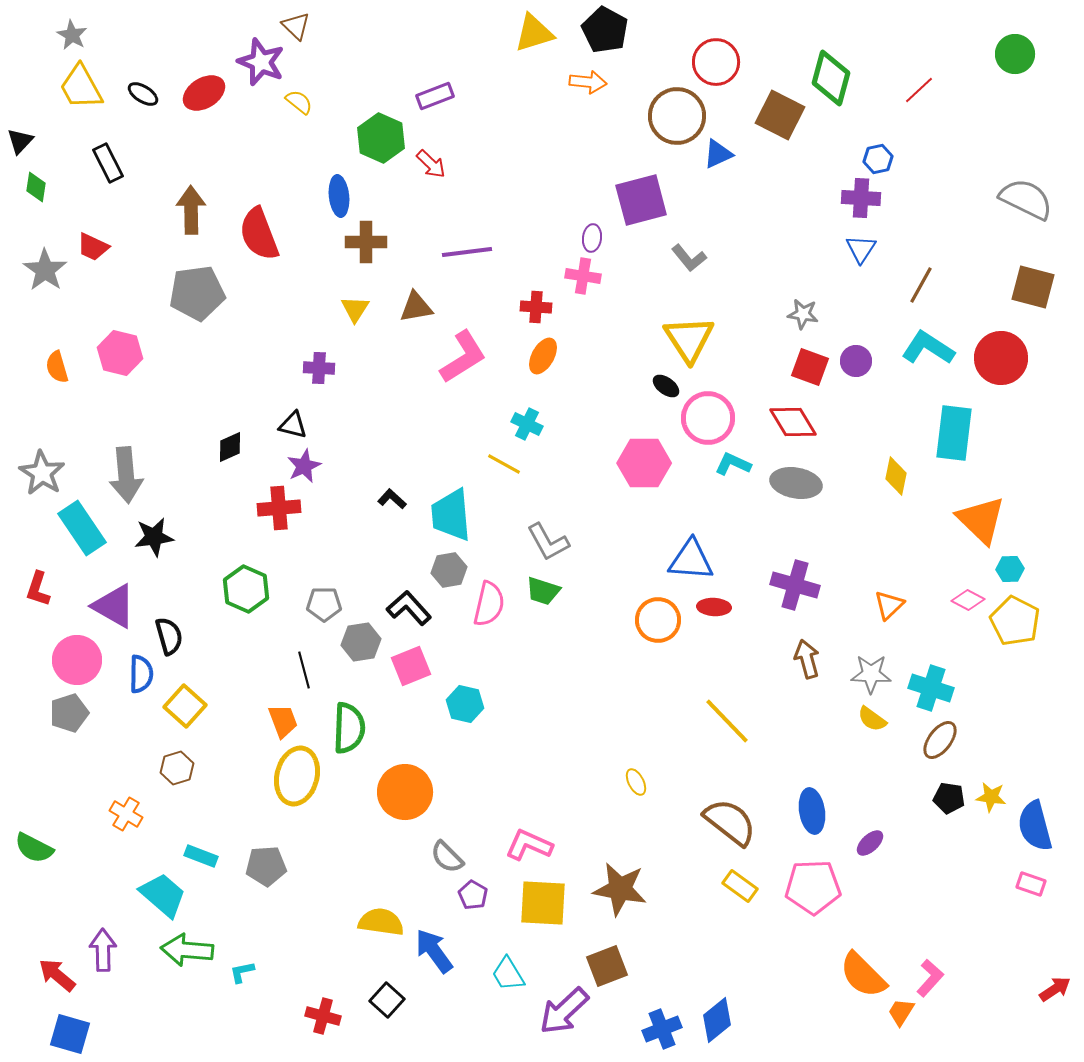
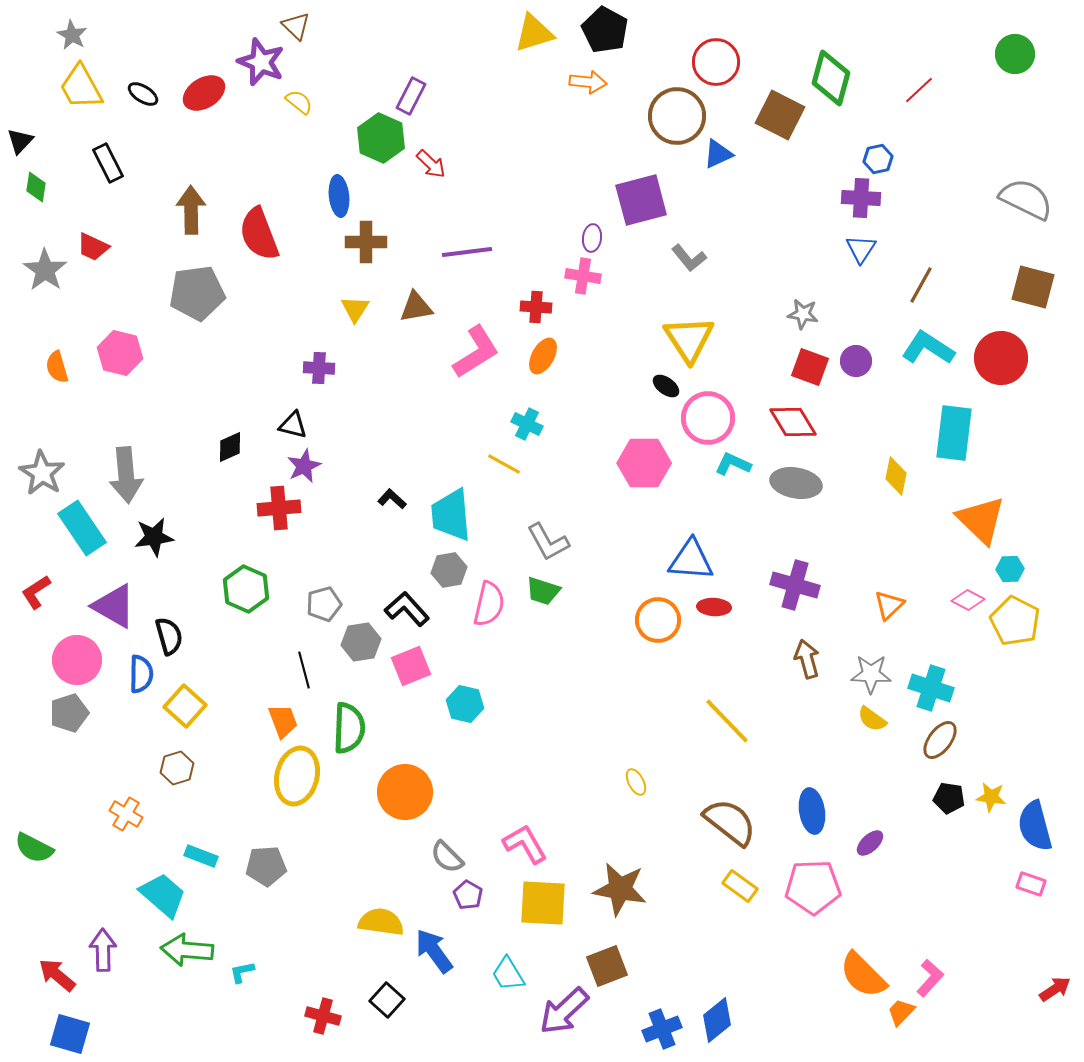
purple rectangle at (435, 96): moved 24 px left; rotated 42 degrees counterclockwise
pink L-shape at (463, 357): moved 13 px right, 5 px up
red L-shape at (38, 589): moved 2 px left, 3 px down; rotated 39 degrees clockwise
gray pentagon at (324, 604): rotated 16 degrees counterclockwise
black L-shape at (409, 608): moved 2 px left, 1 px down
pink L-shape at (529, 845): moved 4 px left, 1 px up; rotated 36 degrees clockwise
purple pentagon at (473, 895): moved 5 px left
orange trapezoid at (901, 1012): rotated 12 degrees clockwise
